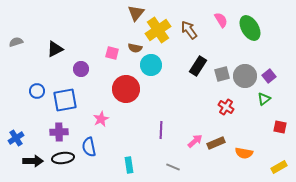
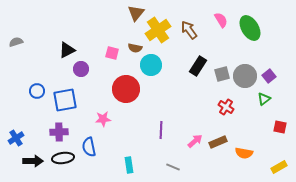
black triangle: moved 12 px right, 1 px down
pink star: moved 2 px right; rotated 21 degrees clockwise
brown rectangle: moved 2 px right, 1 px up
